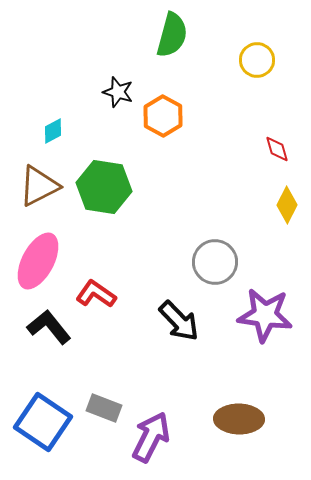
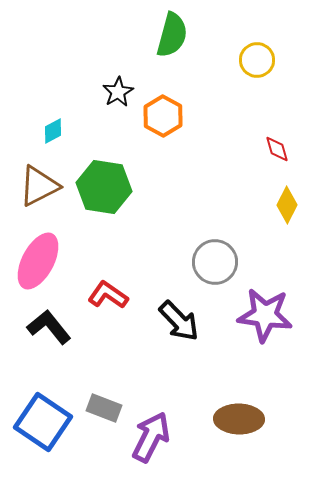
black star: rotated 24 degrees clockwise
red L-shape: moved 12 px right, 1 px down
